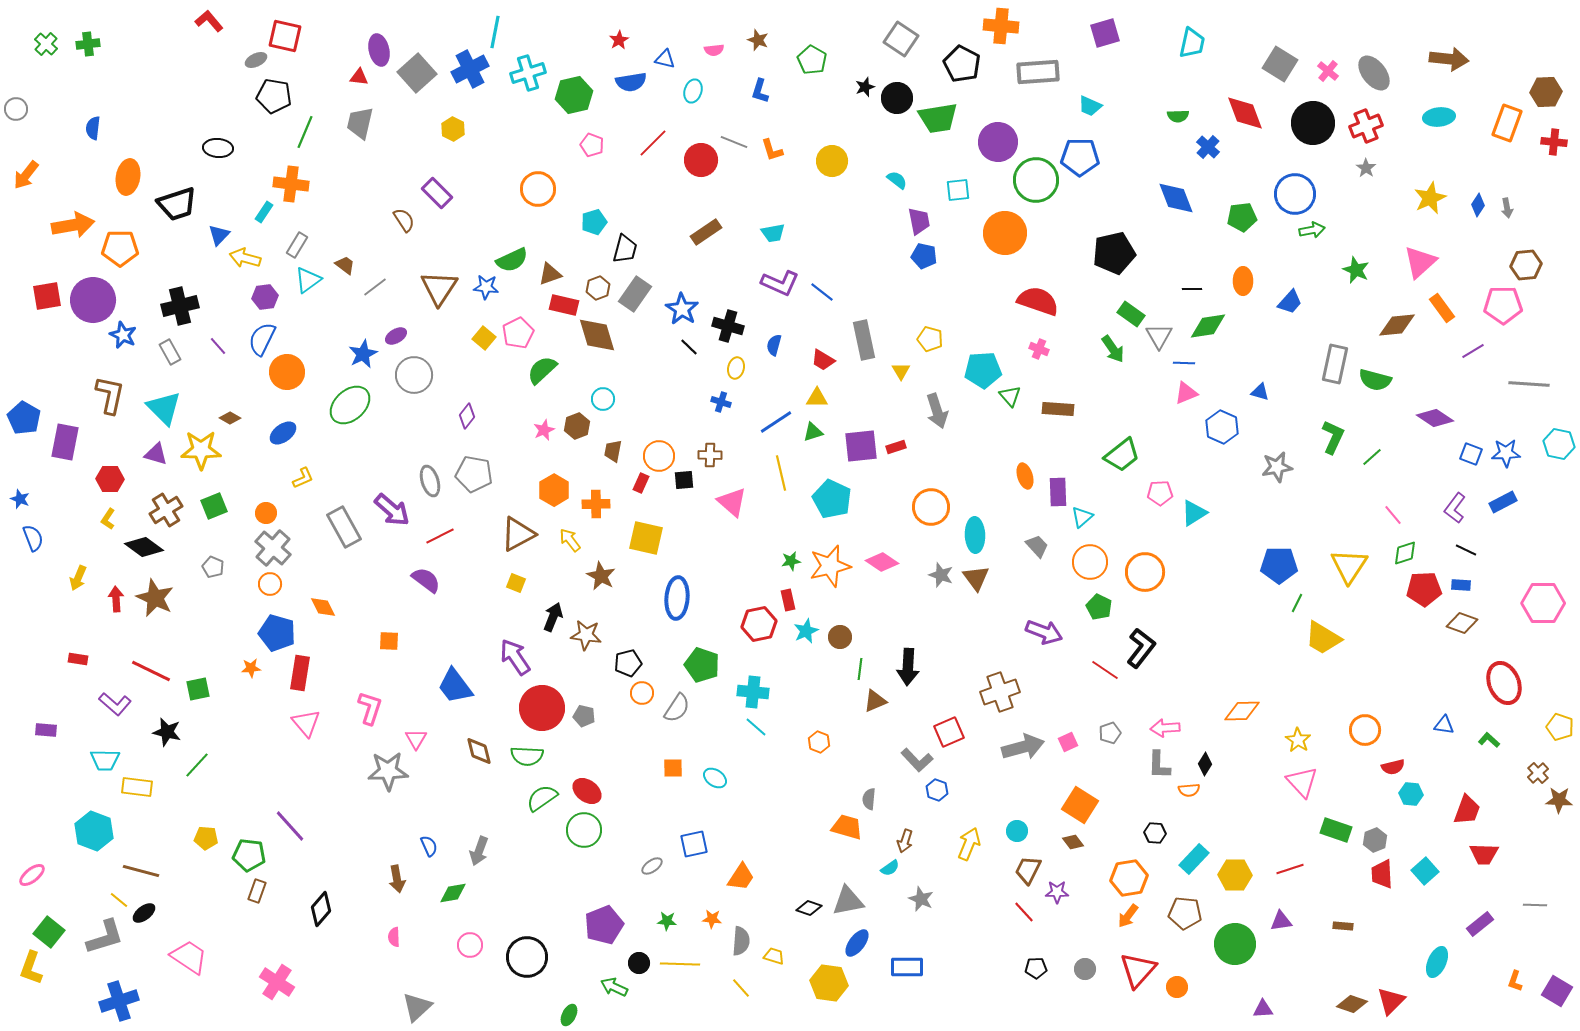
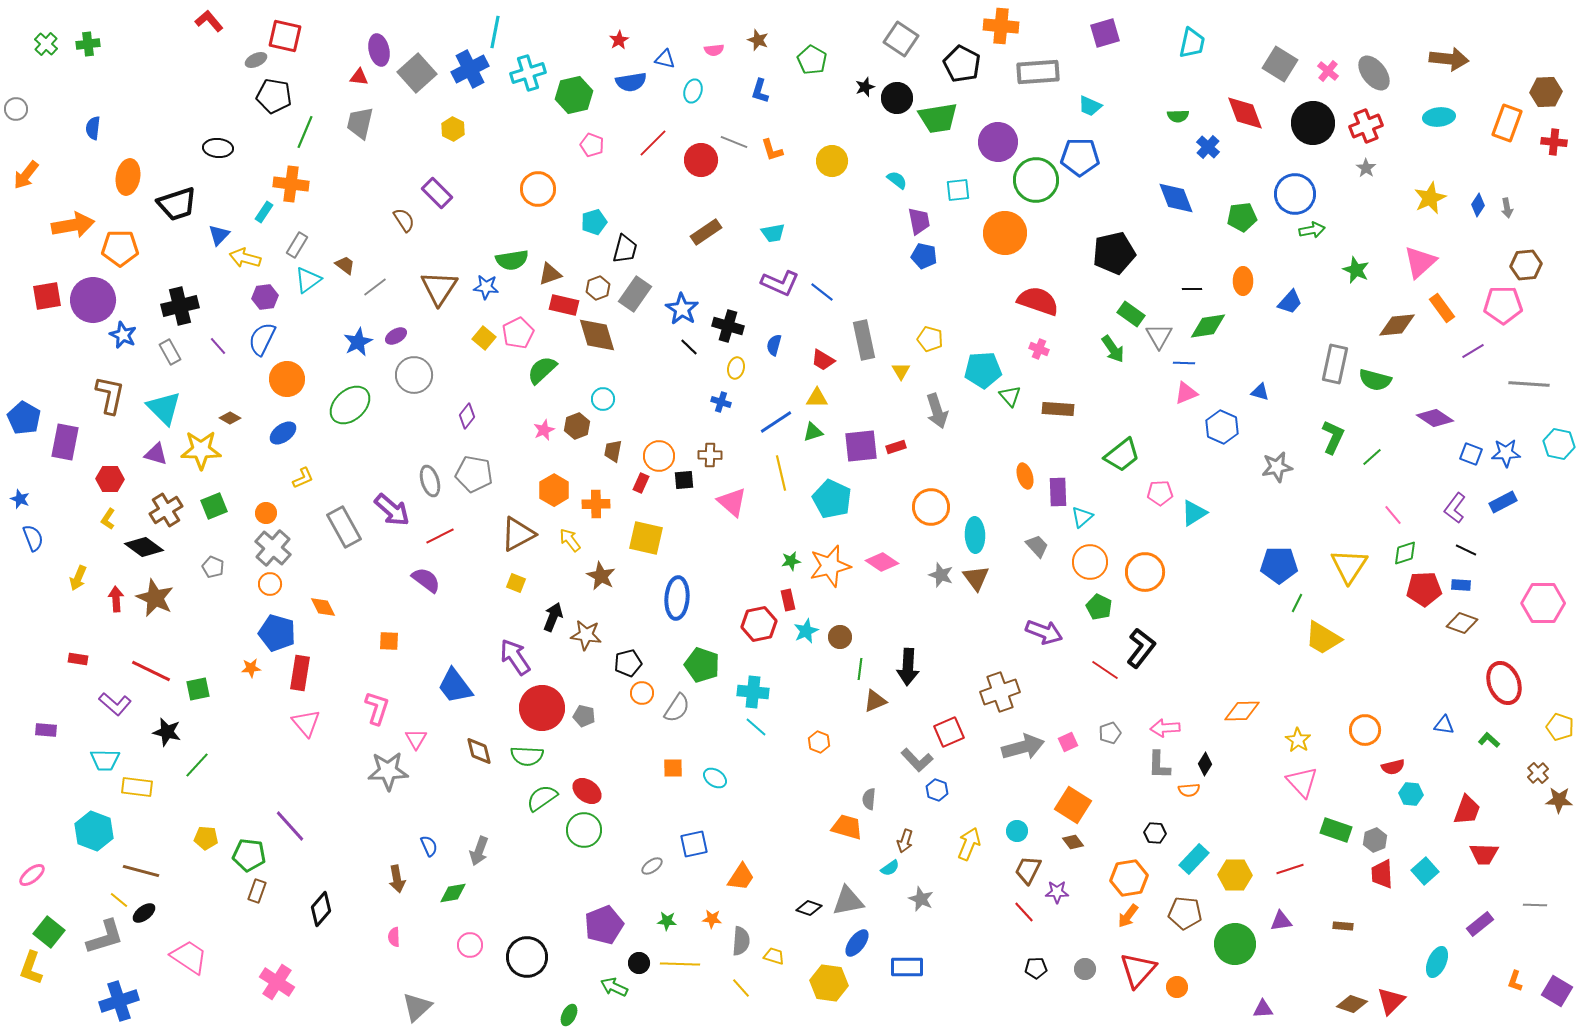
green semicircle at (512, 260): rotated 16 degrees clockwise
blue star at (363, 354): moved 5 px left, 12 px up
orange circle at (287, 372): moved 7 px down
pink L-shape at (370, 708): moved 7 px right
orange square at (1080, 805): moved 7 px left
